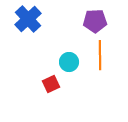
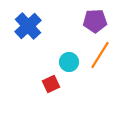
blue cross: moved 7 px down
orange line: rotated 32 degrees clockwise
